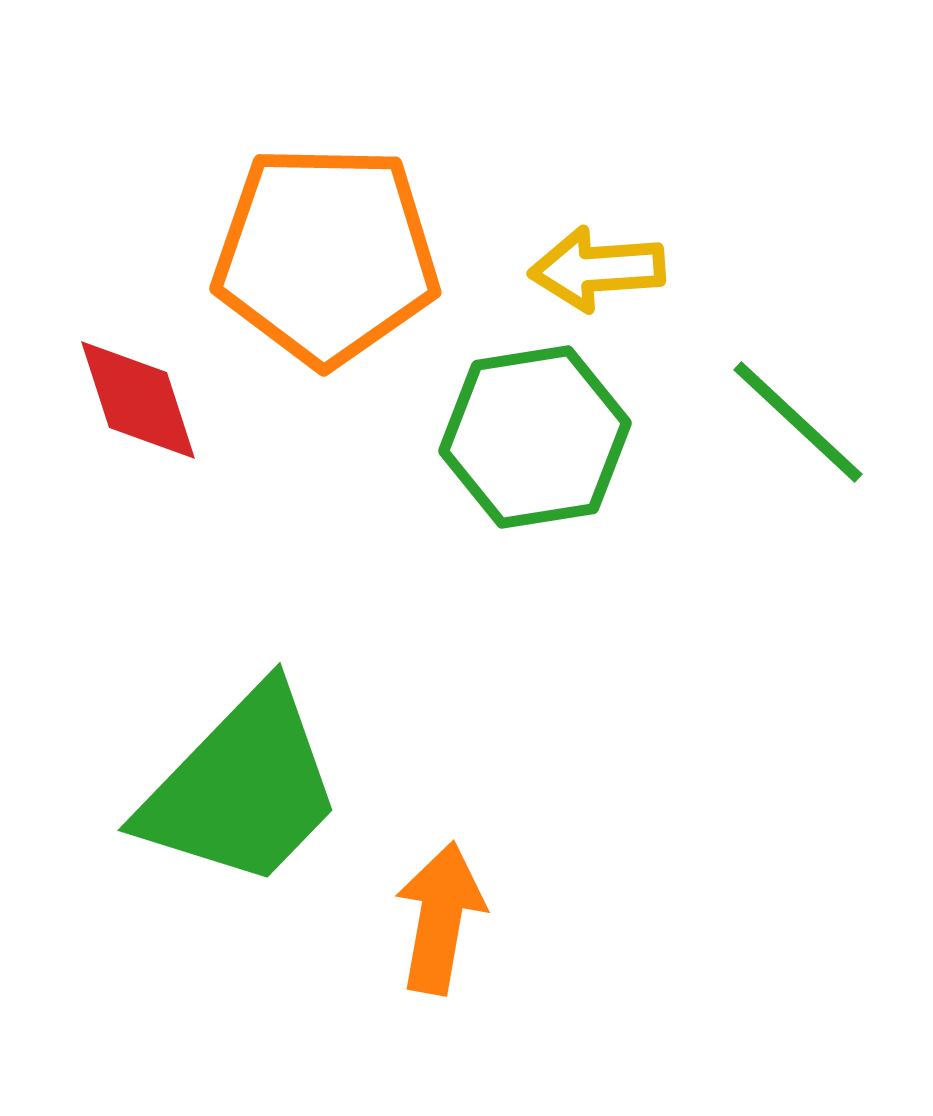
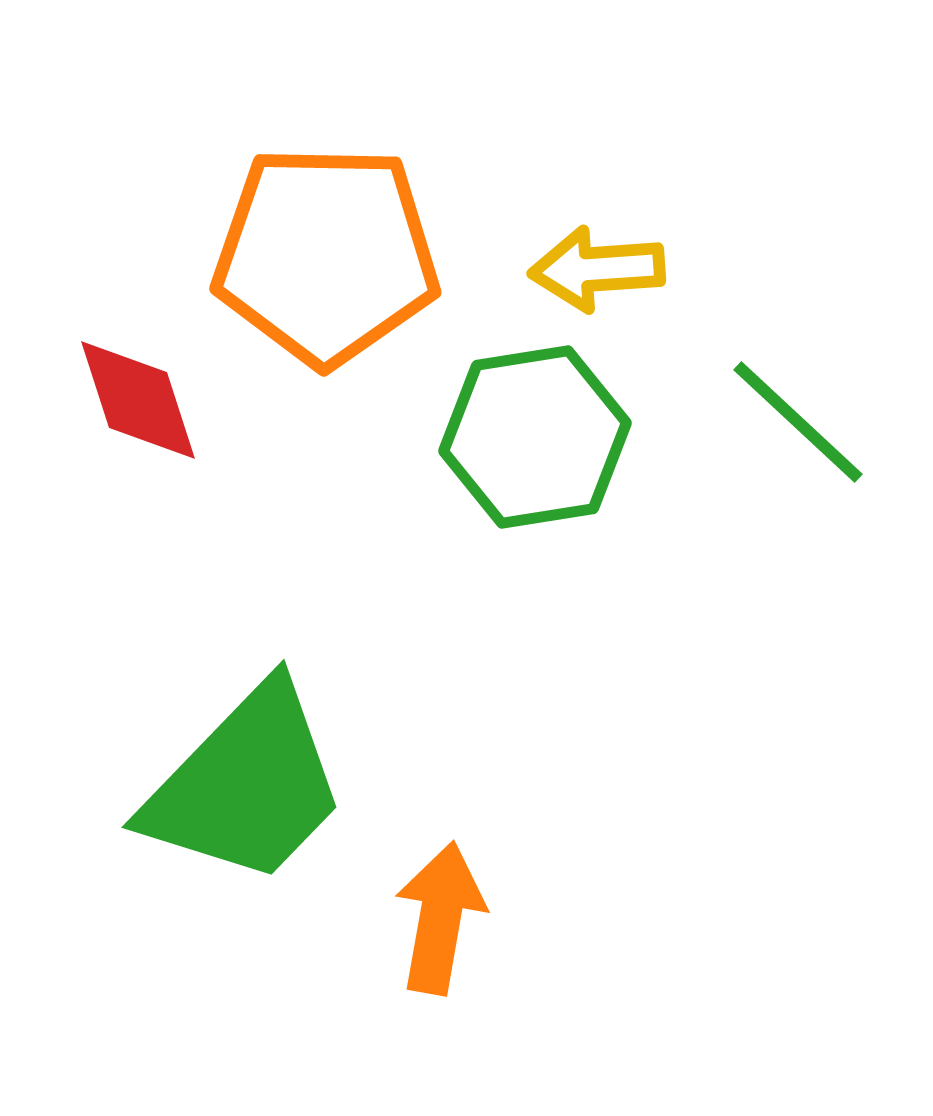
green trapezoid: moved 4 px right, 3 px up
